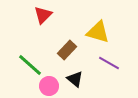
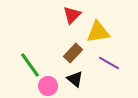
red triangle: moved 29 px right
yellow triangle: rotated 25 degrees counterclockwise
brown rectangle: moved 6 px right, 3 px down
green line: rotated 12 degrees clockwise
pink circle: moved 1 px left
